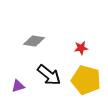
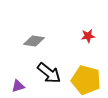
red star: moved 7 px right, 12 px up
black arrow: moved 2 px up
